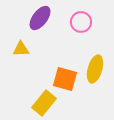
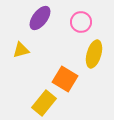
yellow triangle: moved 1 px down; rotated 12 degrees counterclockwise
yellow ellipse: moved 1 px left, 15 px up
orange square: rotated 15 degrees clockwise
